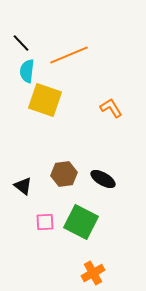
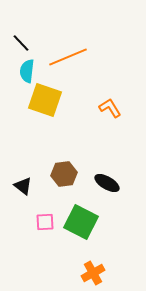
orange line: moved 1 px left, 2 px down
orange L-shape: moved 1 px left
black ellipse: moved 4 px right, 4 px down
